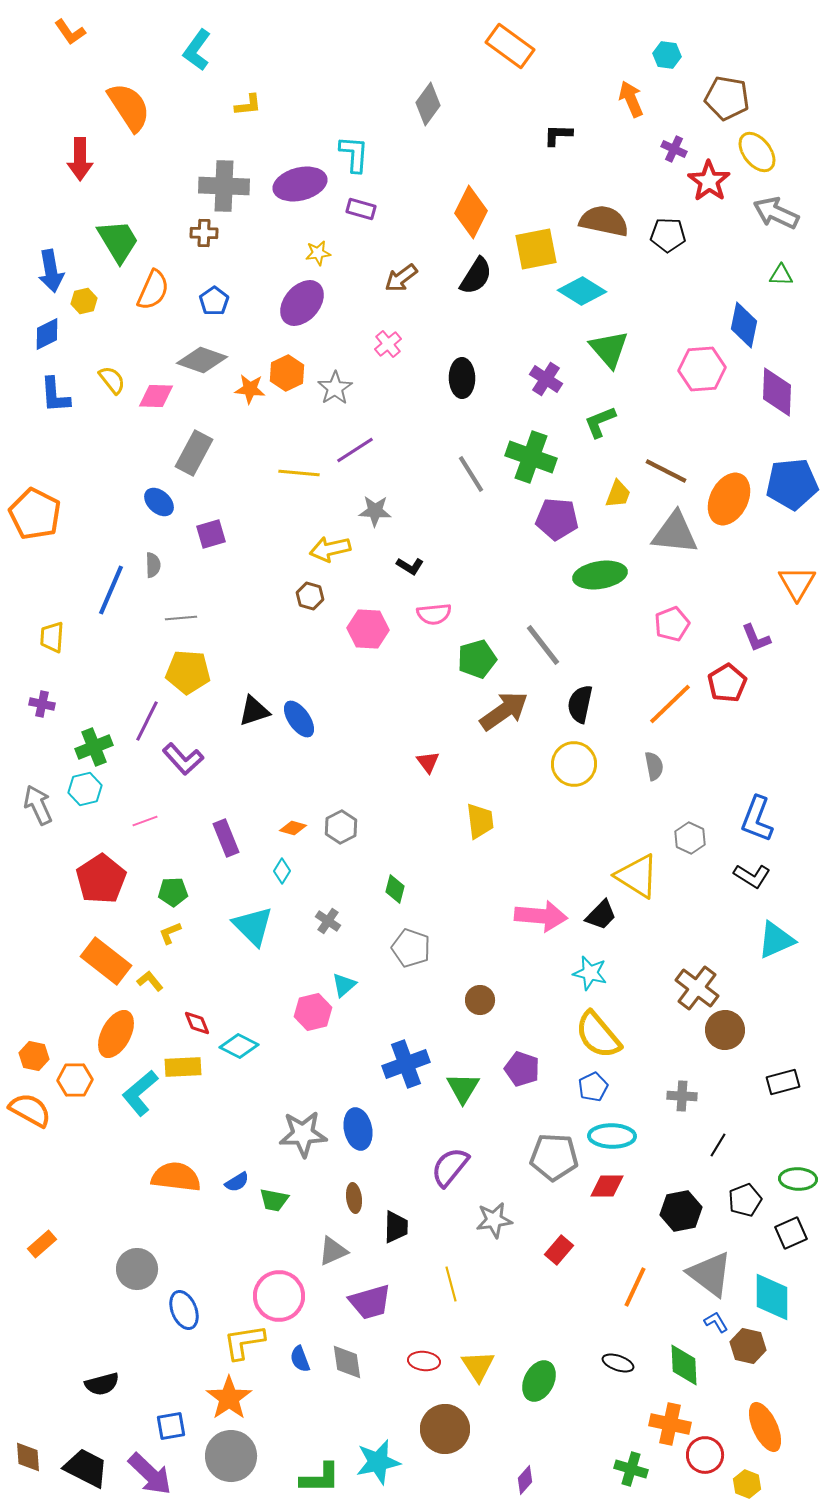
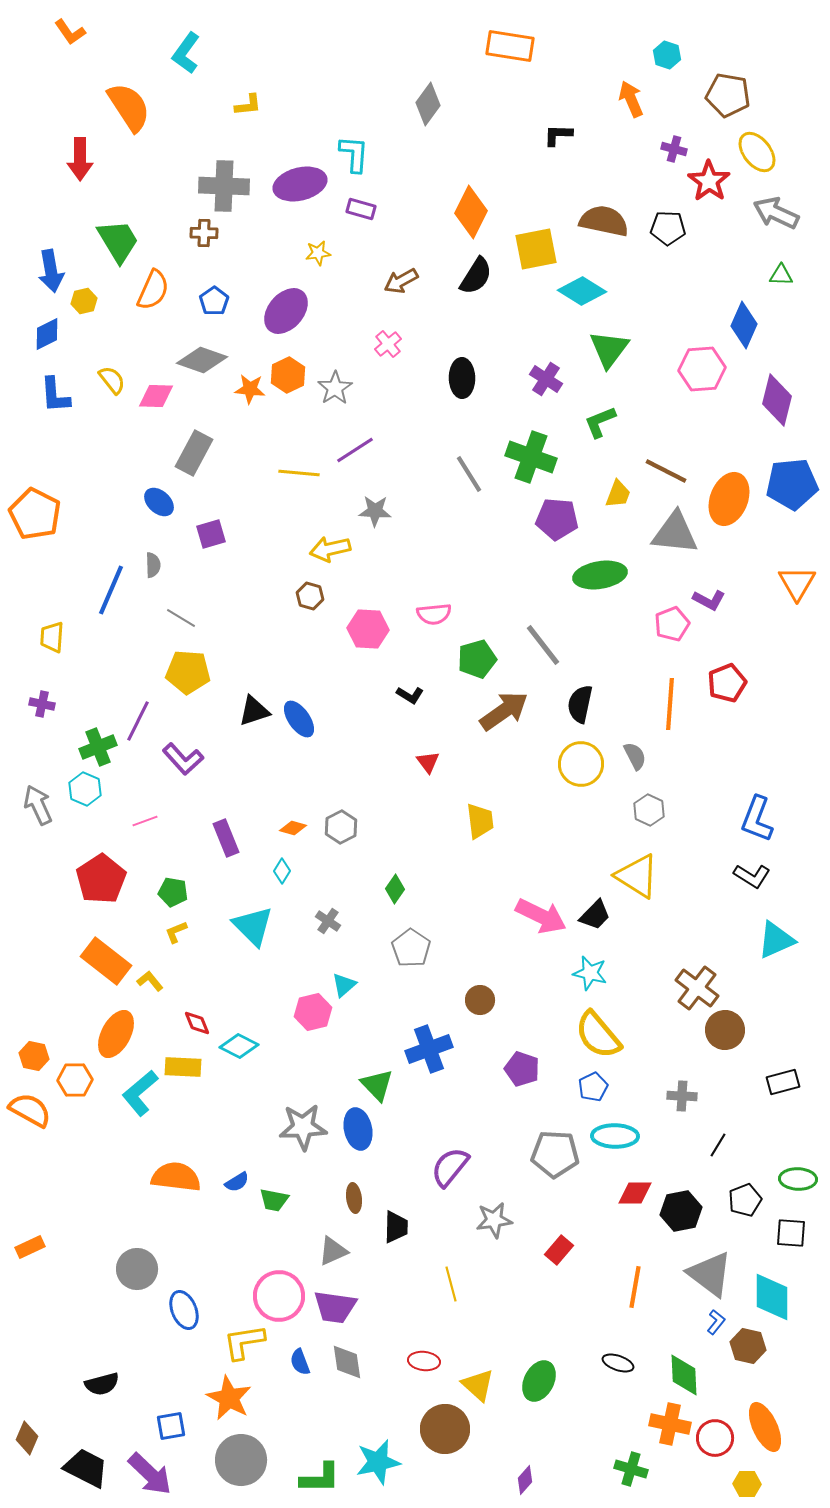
orange rectangle at (510, 46): rotated 27 degrees counterclockwise
cyan L-shape at (197, 50): moved 11 px left, 3 px down
cyan hexagon at (667, 55): rotated 12 degrees clockwise
brown pentagon at (727, 98): moved 1 px right, 3 px up
purple cross at (674, 149): rotated 10 degrees counterclockwise
black pentagon at (668, 235): moved 7 px up
brown arrow at (401, 278): moved 3 px down; rotated 8 degrees clockwise
purple ellipse at (302, 303): moved 16 px left, 8 px down
blue diamond at (744, 325): rotated 12 degrees clockwise
green triangle at (609, 349): rotated 18 degrees clockwise
orange hexagon at (287, 373): moved 1 px right, 2 px down
purple diamond at (777, 392): moved 8 px down; rotated 12 degrees clockwise
gray line at (471, 474): moved 2 px left
orange ellipse at (729, 499): rotated 6 degrees counterclockwise
black L-shape at (410, 566): moved 129 px down
gray line at (181, 618): rotated 36 degrees clockwise
purple L-shape at (756, 638): moved 47 px left, 38 px up; rotated 40 degrees counterclockwise
red pentagon at (727, 683): rotated 9 degrees clockwise
orange line at (670, 704): rotated 42 degrees counterclockwise
purple line at (147, 721): moved 9 px left
green cross at (94, 747): moved 4 px right
yellow circle at (574, 764): moved 7 px right
gray semicircle at (654, 766): moved 19 px left, 10 px up; rotated 16 degrees counterclockwise
cyan hexagon at (85, 789): rotated 24 degrees counterclockwise
gray hexagon at (690, 838): moved 41 px left, 28 px up
green diamond at (395, 889): rotated 20 degrees clockwise
green pentagon at (173, 892): rotated 12 degrees clockwise
black trapezoid at (601, 915): moved 6 px left
pink arrow at (541, 916): rotated 21 degrees clockwise
yellow L-shape at (170, 933): moved 6 px right, 1 px up
gray pentagon at (411, 948): rotated 15 degrees clockwise
blue cross at (406, 1064): moved 23 px right, 15 px up
yellow rectangle at (183, 1067): rotated 6 degrees clockwise
green triangle at (463, 1088): moved 86 px left, 3 px up; rotated 15 degrees counterclockwise
gray star at (303, 1134): moved 7 px up
cyan ellipse at (612, 1136): moved 3 px right
gray pentagon at (554, 1157): moved 1 px right, 3 px up
red diamond at (607, 1186): moved 28 px right, 7 px down
black square at (791, 1233): rotated 28 degrees clockwise
orange rectangle at (42, 1244): moved 12 px left, 3 px down; rotated 16 degrees clockwise
orange line at (635, 1287): rotated 15 degrees counterclockwise
purple trapezoid at (370, 1302): moved 35 px left, 5 px down; rotated 24 degrees clockwise
blue L-shape at (716, 1322): rotated 70 degrees clockwise
blue semicircle at (300, 1359): moved 3 px down
green diamond at (684, 1365): moved 10 px down
yellow triangle at (478, 1366): moved 19 px down; rotated 15 degrees counterclockwise
orange star at (229, 1398): rotated 9 degrees counterclockwise
red circle at (705, 1455): moved 10 px right, 17 px up
gray circle at (231, 1456): moved 10 px right, 4 px down
brown diamond at (28, 1457): moved 1 px left, 19 px up; rotated 28 degrees clockwise
yellow hexagon at (747, 1484): rotated 20 degrees counterclockwise
